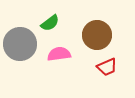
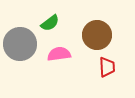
red trapezoid: rotated 70 degrees counterclockwise
